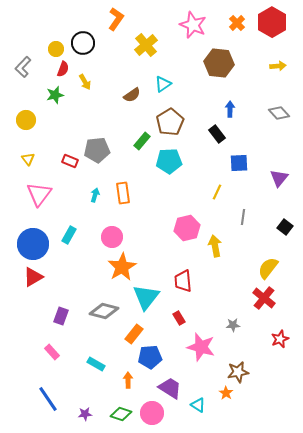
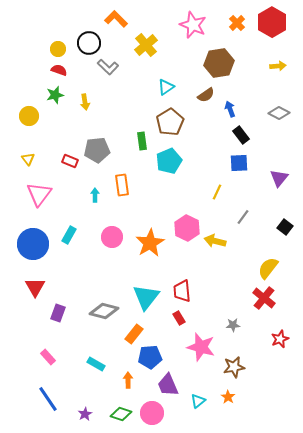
orange L-shape at (116, 19): rotated 80 degrees counterclockwise
black circle at (83, 43): moved 6 px right
yellow circle at (56, 49): moved 2 px right
brown hexagon at (219, 63): rotated 16 degrees counterclockwise
gray L-shape at (23, 67): moved 85 px right; rotated 90 degrees counterclockwise
red semicircle at (63, 69): moved 4 px left, 1 px down; rotated 91 degrees counterclockwise
yellow arrow at (85, 82): moved 20 px down; rotated 21 degrees clockwise
cyan triangle at (163, 84): moved 3 px right, 3 px down
brown semicircle at (132, 95): moved 74 px right
blue arrow at (230, 109): rotated 21 degrees counterclockwise
gray diamond at (279, 113): rotated 20 degrees counterclockwise
yellow circle at (26, 120): moved 3 px right, 4 px up
black rectangle at (217, 134): moved 24 px right, 1 px down
green rectangle at (142, 141): rotated 48 degrees counterclockwise
cyan pentagon at (169, 161): rotated 20 degrees counterclockwise
orange rectangle at (123, 193): moved 1 px left, 8 px up
cyan arrow at (95, 195): rotated 16 degrees counterclockwise
gray line at (243, 217): rotated 28 degrees clockwise
pink hexagon at (187, 228): rotated 20 degrees counterclockwise
yellow arrow at (215, 246): moved 5 px up; rotated 65 degrees counterclockwise
orange star at (122, 267): moved 28 px right, 24 px up
red triangle at (33, 277): moved 2 px right, 10 px down; rotated 30 degrees counterclockwise
red trapezoid at (183, 281): moved 1 px left, 10 px down
purple rectangle at (61, 316): moved 3 px left, 3 px up
pink rectangle at (52, 352): moved 4 px left, 5 px down
brown star at (238, 372): moved 4 px left, 5 px up
purple trapezoid at (170, 388): moved 2 px left, 3 px up; rotated 145 degrees counterclockwise
orange star at (226, 393): moved 2 px right, 4 px down
cyan triangle at (198, 405): moved 4 px up; rotated 49 degrees clockwise
purple star at (85, 414): rotated 24 degrees counterclockwise
